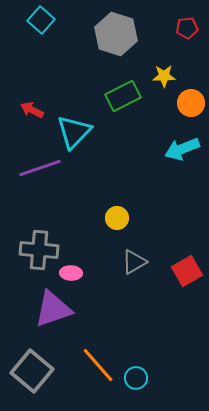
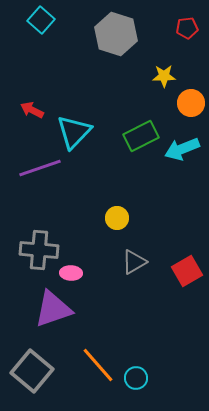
green rectangle: moved 18 px right, 40 px down
